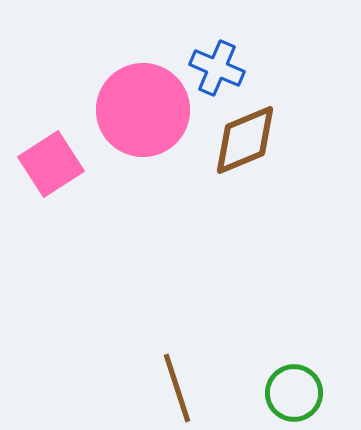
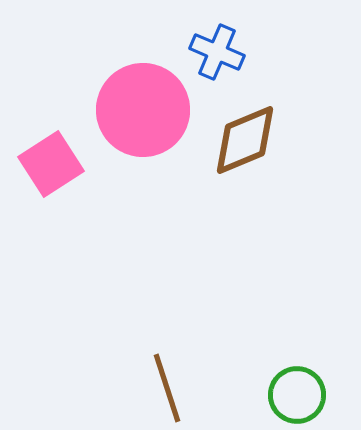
blue cross: moved 16 px up
brown line: moved 10 px left
green circle: moved 3 px right, 2 px down
